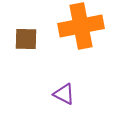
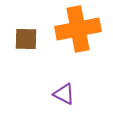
orange cross: moved 3 px left, 3 px down
